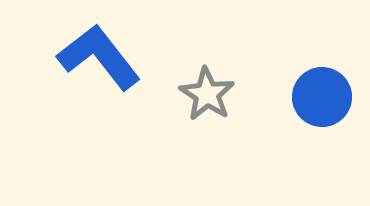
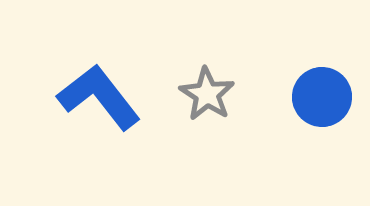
blue L-shape: moved 40 px down
